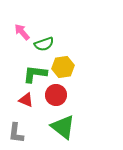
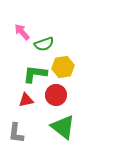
red triangle: rotated 35 degrees counterclockwise
